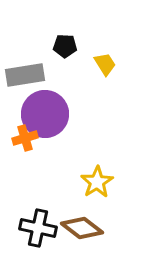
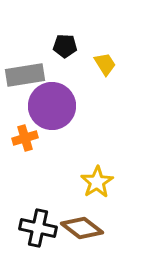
purple circle: moved 7 px right, 8 px up
